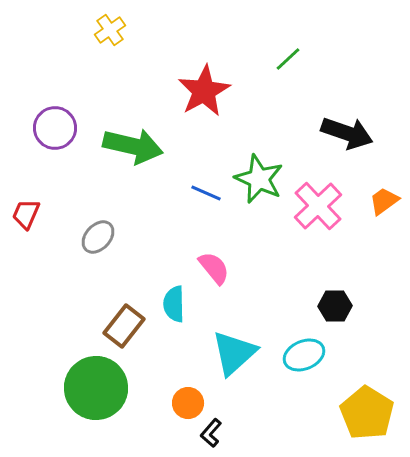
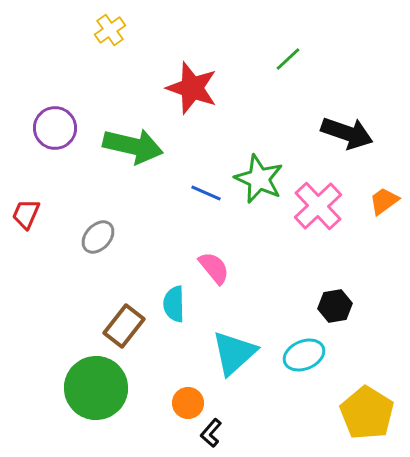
red star: moved 12 px left, 3 px up; rotated 24 degrees counterclockwise
black hexagon: rotated 8 degrees counterclockwise
